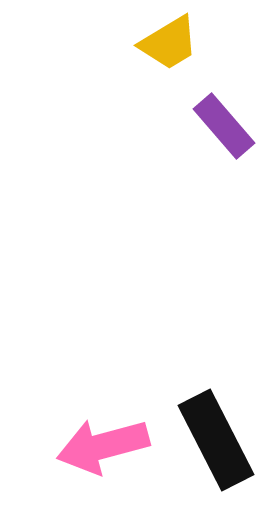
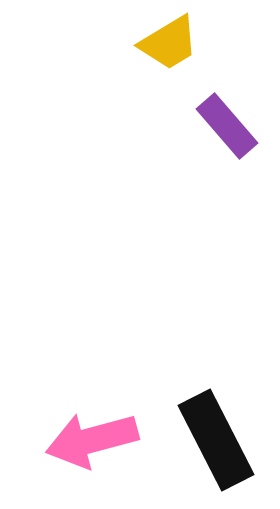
purple rectangle: moved 3 px right
pink arrow: moved 11 px left, 6 px up
